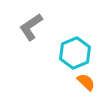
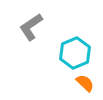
orange semicircle: moved 1 px left, 1 px down
